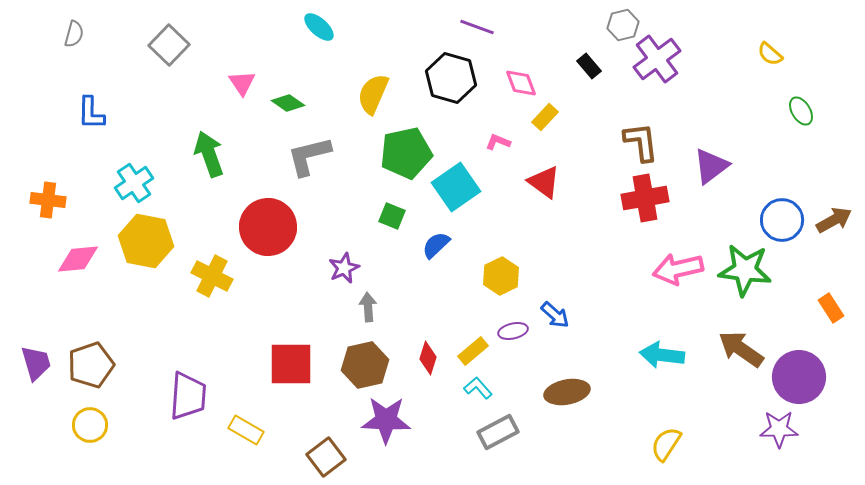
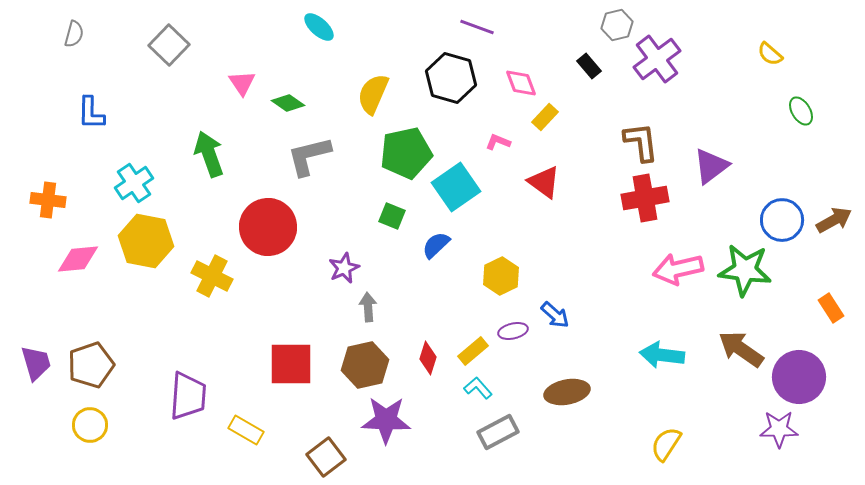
gray hexagon at (623, 25): moved 6 px left
